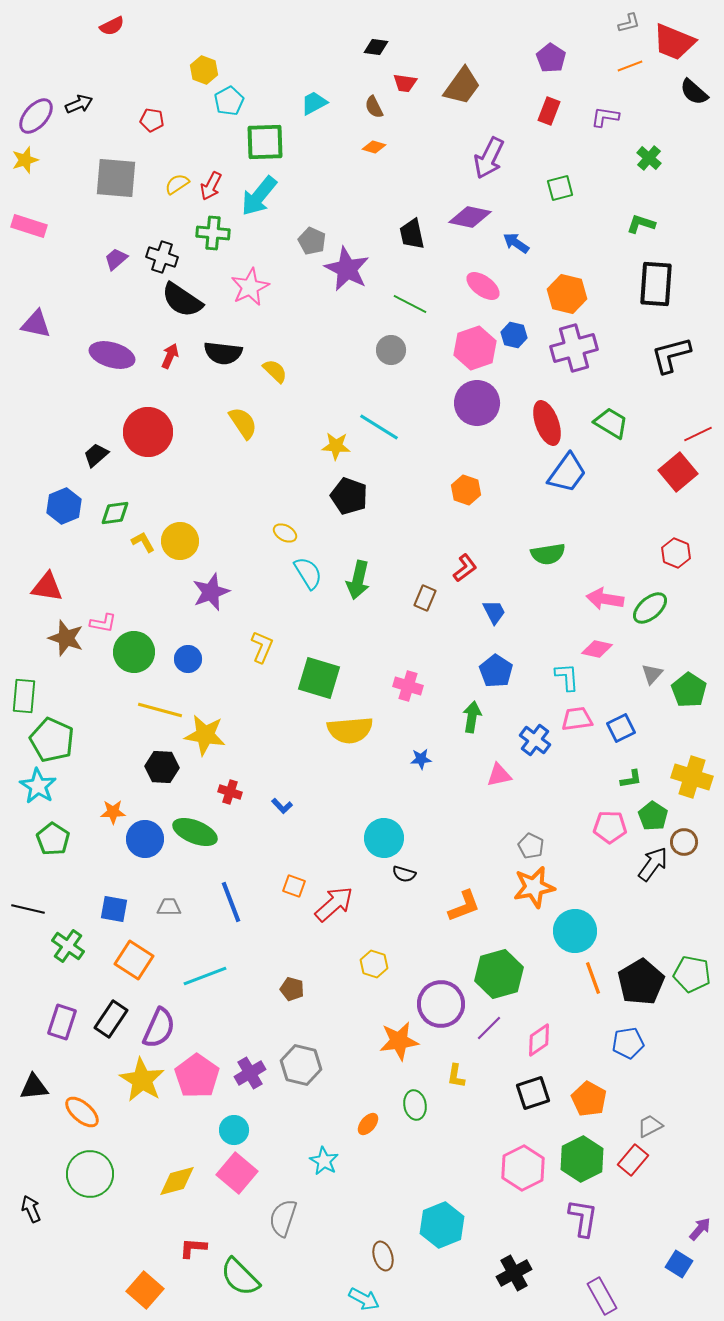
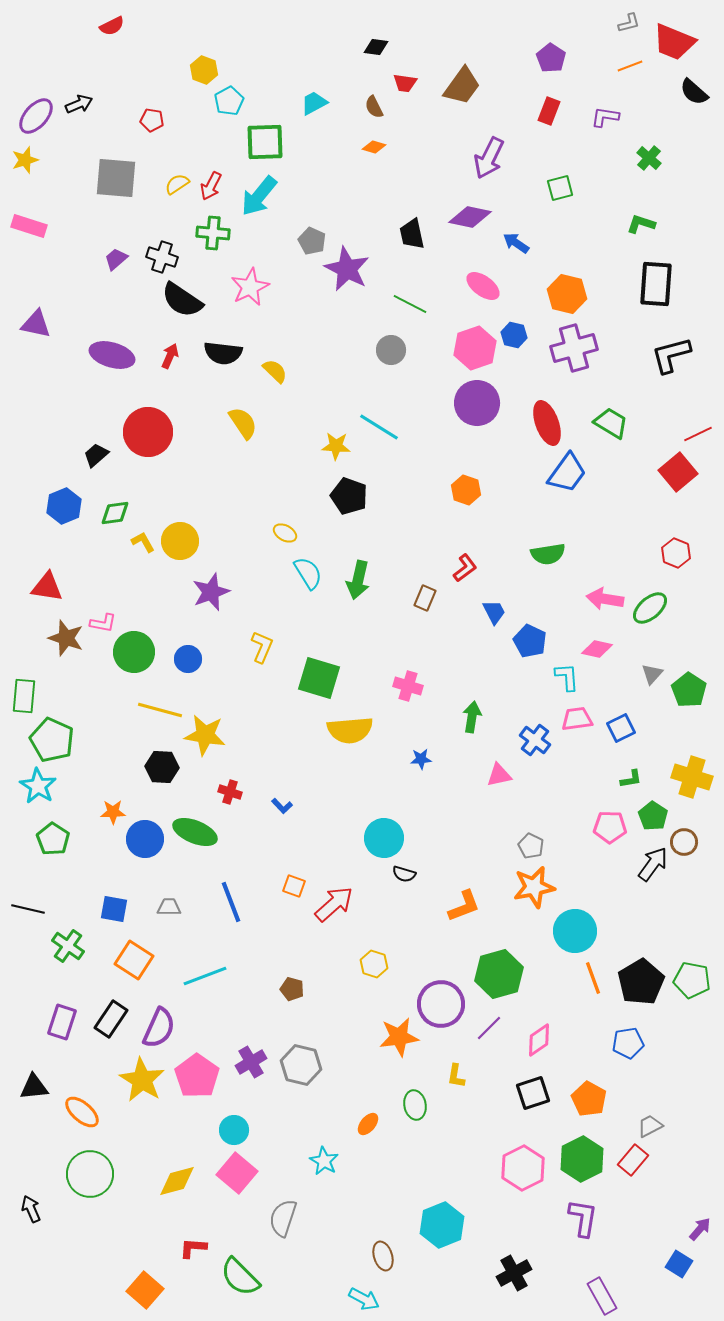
blue pentagon at (496, 671): moved 34 px right, 30 px up; rotated 8 degrees counterclockwise
green pentagon at (692, 974): moved 6 px down
orange star at (399, 1041): moved 4 px up
purple cross at (250, 1073): moved 1 px right, 11 px up
